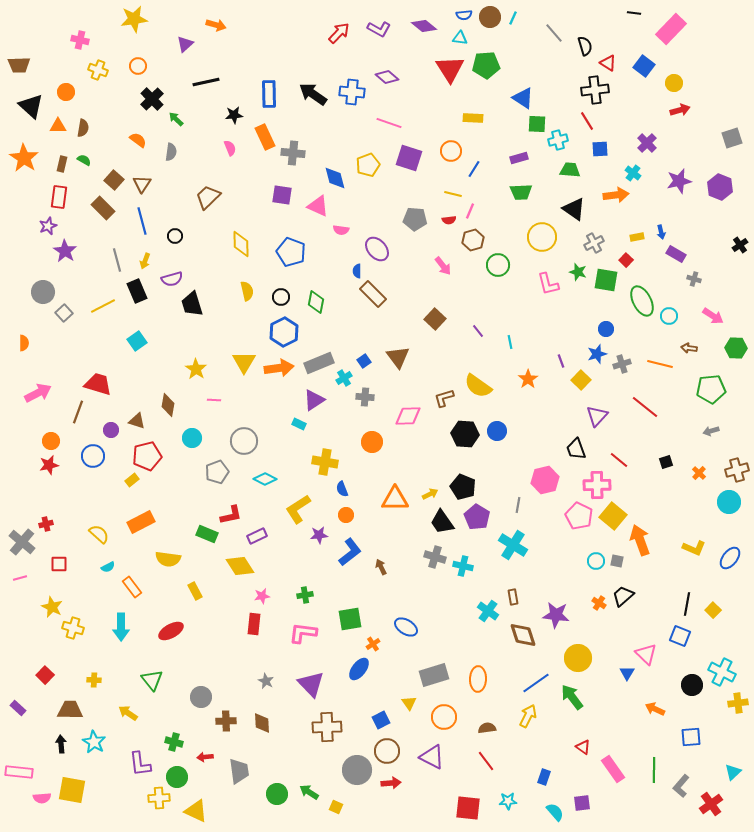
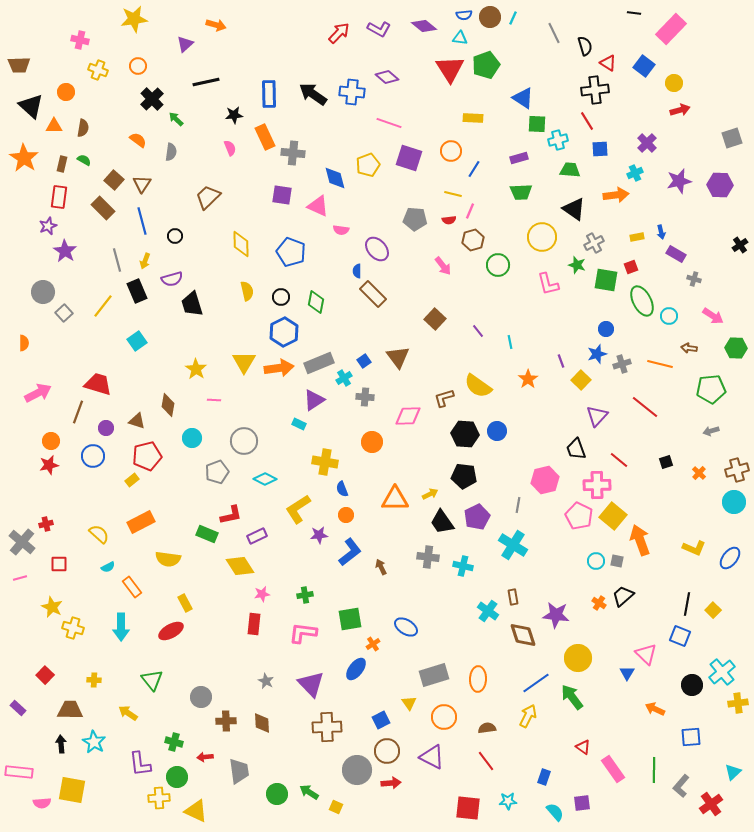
gray line at (554, 33): rotated 15 degrees clockwise
green pentagon at (486, 65): rotated 16 degrees counterclockwise
orange triangle at (58, 126): moved 4 px left
cyan cross at (633, 173): moved 2 px right; rotated 28 degrees clockwise
purple hexagon at (720, 187): moved 2 px up; rotated 20 degrees counterclockwise
red square at (626, 260): moved 5 px right, 7 px down; rotated 24 degrees clockwise
green star at (578, 272): moved 1 px left, 7 px up
yellow line at (103, 306): rotated 25 degrees counterclockwise
purple circle at (111, 430): moved 5 px left, 2 px up
black pentagon at (463, 487): moved 1 px right, 11 px up; rotated 15 degrees counterclockwise
cyan circle at (729, 502): moved 5 px right
purple pentagon at (477, 517): rotated 15 degrees clockwise
gray cross at (435, 557): moved 7 px left; rotated 10 degrees counterclockwise
yellow rectangle at (195, 591): moved 10 px left, 12 px down
pink star at (262, 596): moved 2 px up
blue ellipse at (359, 669): moved 3 px left
cyan cross at (722, 672): rotated 24 degrees clockwise
pink semicircle at (42, 798): moved 5 px down
